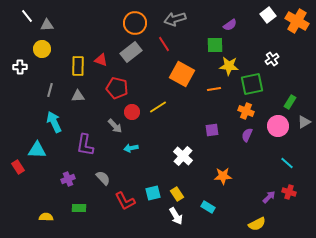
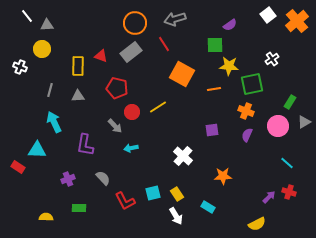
orange cross at (297, 21): rotated 20 degrees clockwise
red triangle at (101, 60): moved 4 px up
white cross at (20, 67): rotated 24 degrees clockwise
red rectangle at (18, 167): rotated 24 degrees counterclockwise
